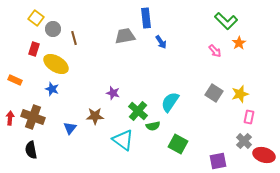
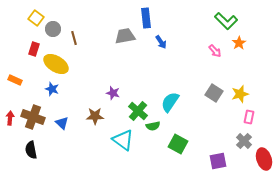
blue triangle: moved 8 px left, 5 px up; rotated 24 degrees counterclockwise
red ellipse: moved 4 px down; rotated 55 degrees clockwise
